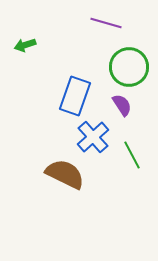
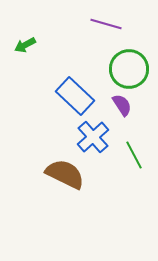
purple line: moved 1 px down
green arrow: rotated 10 degrees counterclockwise
green circle: moved 2 px down
blue rectangle: rotated 66 degrees counterclockwise
green line: moved 2 px right
